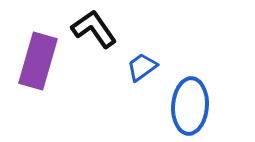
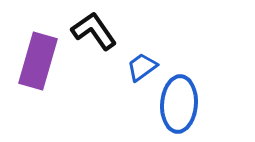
black L-shape: moved 2 px down
blue ellipse: moved 11 px left, 2 px up
